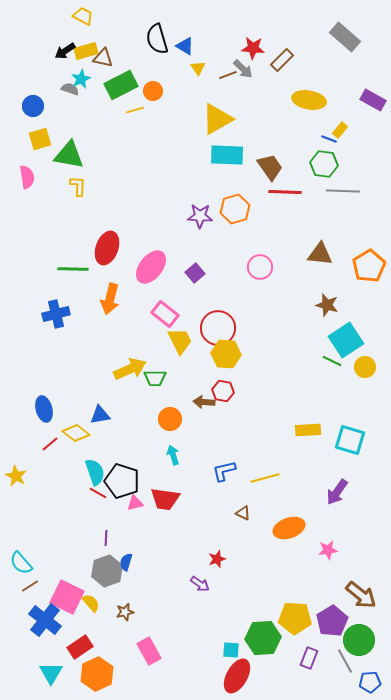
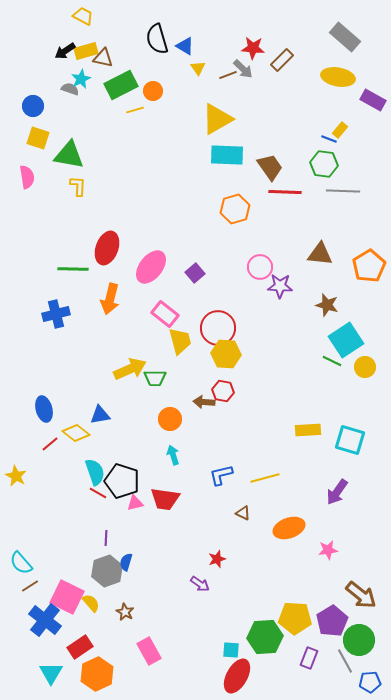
yellow ellipse at (309, 100): moved 29 px right, 23 px up
yellow square at (40, 139): moved 2 px left, 1 px up; rotated 35 degrees clockwise
purple star at (200, 216): moved 80 px right, 70 px down
yellow trapezoid at (180, 341): rotated 12 degrees clockwise
blue L-shape at (224, 471): moved 3 px left, 4 px down
brown star at (125, 612): rotated 30 degrees counterclockwise
green hexagon at (263, 638): moved 2 px right, 1 px up
